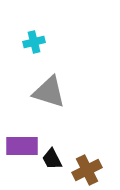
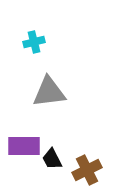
gray triangle: rotated 24 degrees counterclockwise
purple rectangle: moved 2 px right
